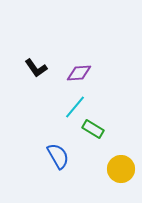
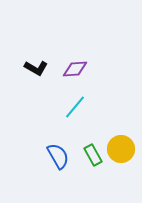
black L-shape: rotated 25 degrees counterclockwise
purple diamond: moved 4 px left, 4 px up
green rectangle: moved 26 px down; rotated 30 degrees clockwise
yellow circle: moved 20 px up
